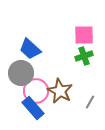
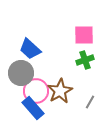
green cross: moved 1 px right, 4 px down
brown star: rotated 15 degrees clockwise
